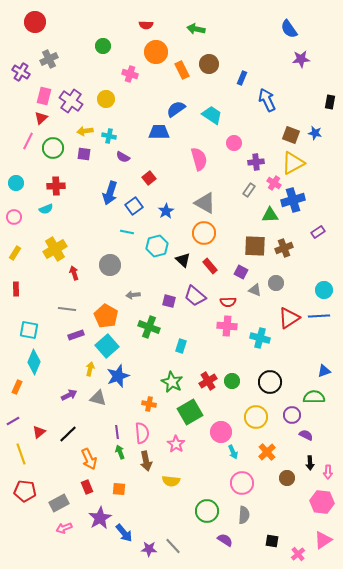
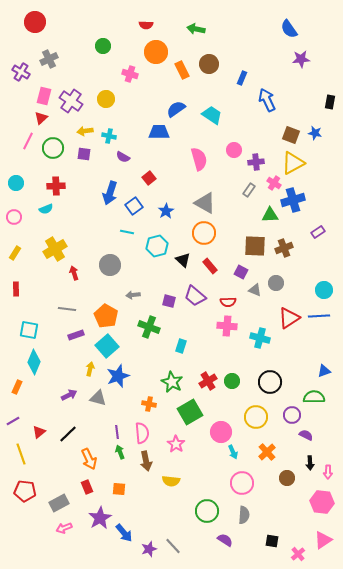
pink circle at (234, 143): moved 7 px down
purple star at (149, 549): rotated 21 degrees counterclockwise
